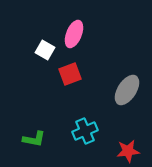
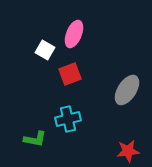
cyan cross: moved 17 px left, 12 px up; rotated 10 degrees clockwise
green L-shape: moved 1 px right
